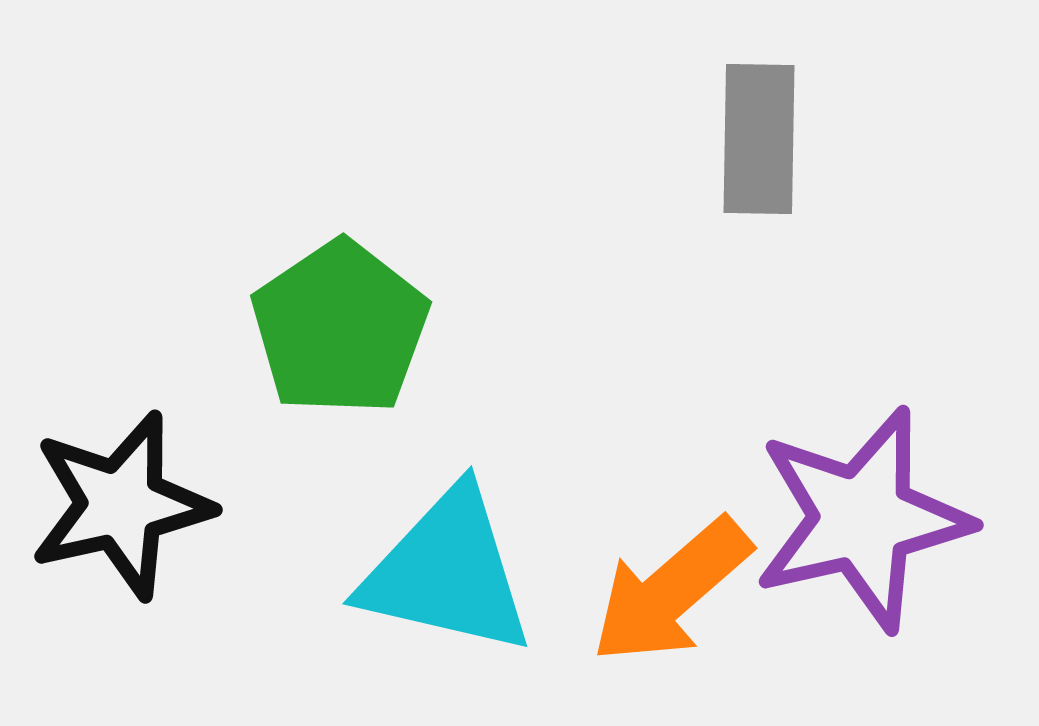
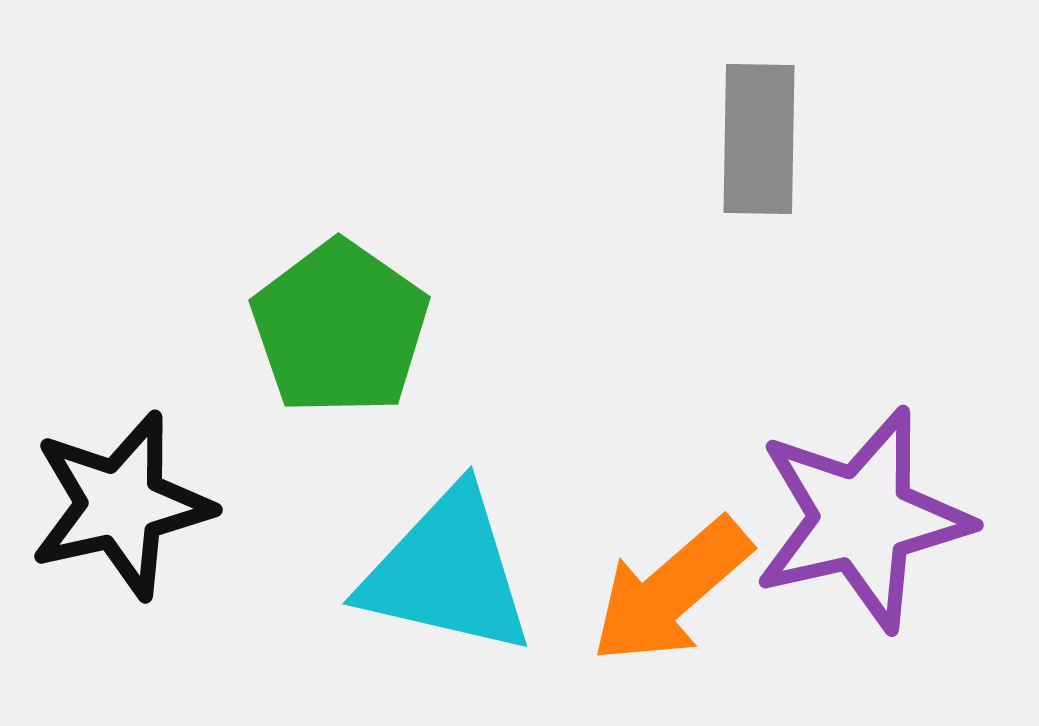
green pentagon: rotated 3 degrees counterclockwise
